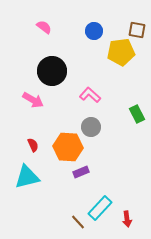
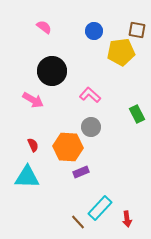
cyan triangle: rotated 16 degrees clockwise
